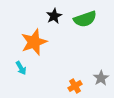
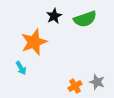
gray star: moved 4 px left, 4 px down; rotated 21 degrees counterclockwise
